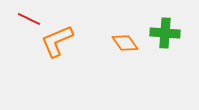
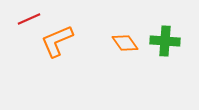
red line: rotated 50 degrees counterclockwise
green cross: moved 8 px down
